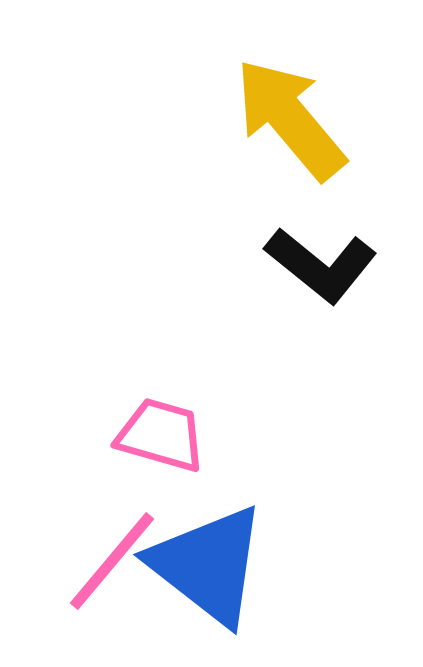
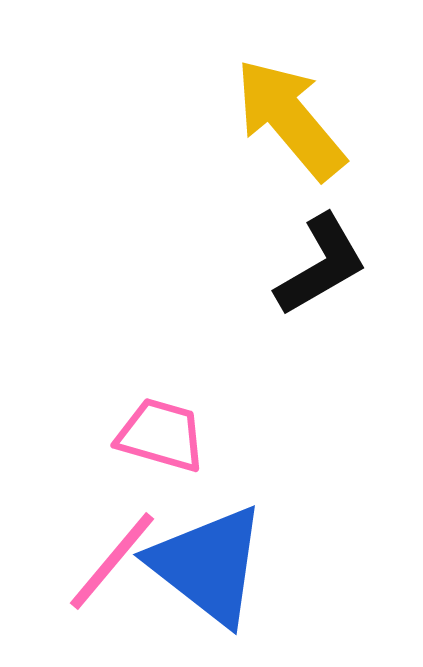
black L-shape: rotated 69 degrees counterclockwise
